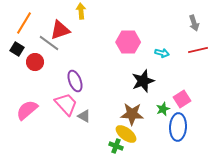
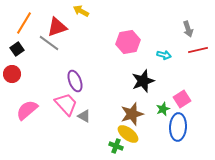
yellow arrow: rotated 56 degrees counterclockwise
gray arrow: moved 6 px left, 6 px down
red triangle: moved 3 px left, 3 px up
pink hexagon: rotated 10 degrees counterclockwise
black square: rotated 24 degrees clockwise
cyan arrow: moved 2 px right, 2 px down
red circle: moved 23 px left, 12 px down
brown star: rotated 20 degrees counterclockwise
yellow ellipse: moved 2 px right
